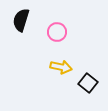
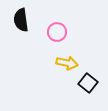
black semicircle: rotated 25 degrees counterclockwise
yellow arrow: moved 6 px right, 4 px up
